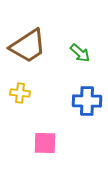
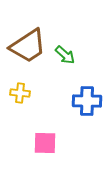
green arrow: moved 15 px left, 2 px down
